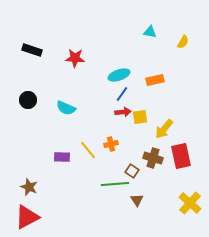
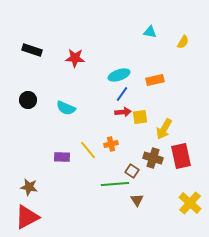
yellow arrow: rotated 10 degrees counterclockwise
brown star: rotated 12 degrees counterclockwise
